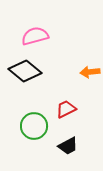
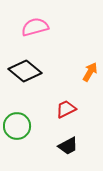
pink semicircle: moved 9 px up
orange arrow: rotated 126 degrees clockwise
green circle: moved 17 px left
